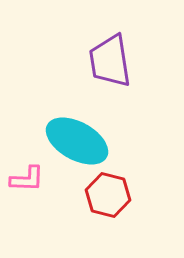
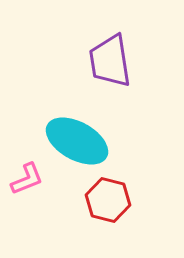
pink L-shape: rotated 24 degrees counterclockwise
red hexagon: moved 5 px down
